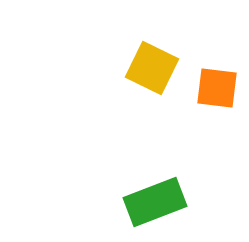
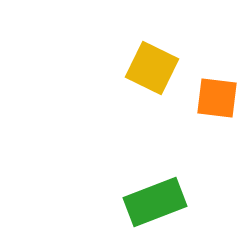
orange square: moved 10 px down
